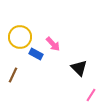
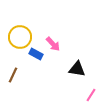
black triangle: moved 2 px left, 1 px down; rotated 36 degrees counterclockwise
